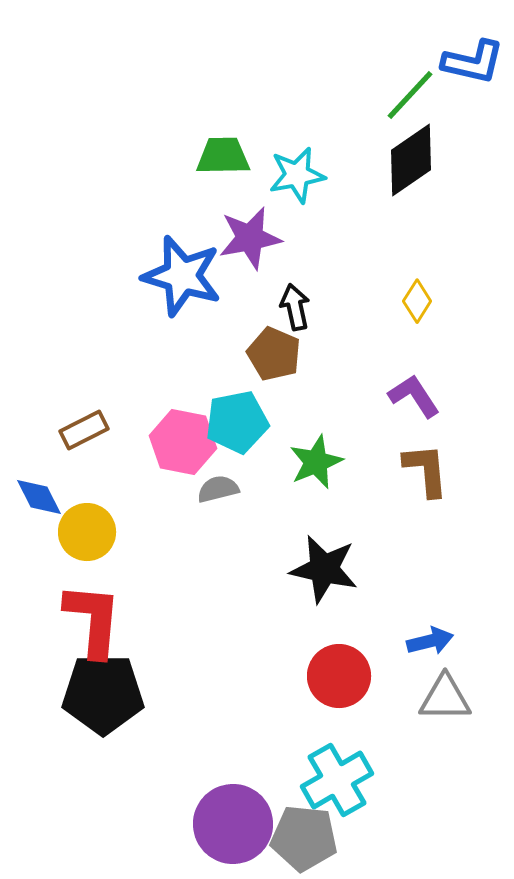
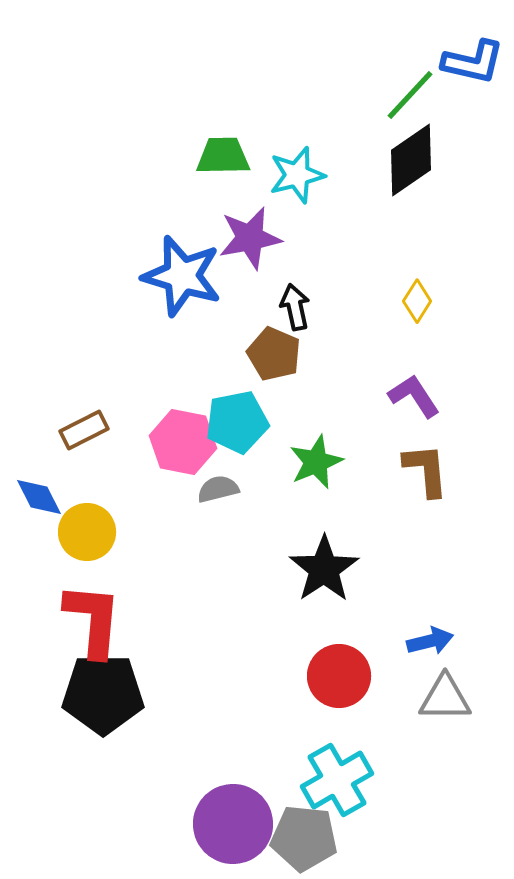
cyan star: rotated 4 degrees counterclockwise
black star: rotated 26 degrees clockwise
